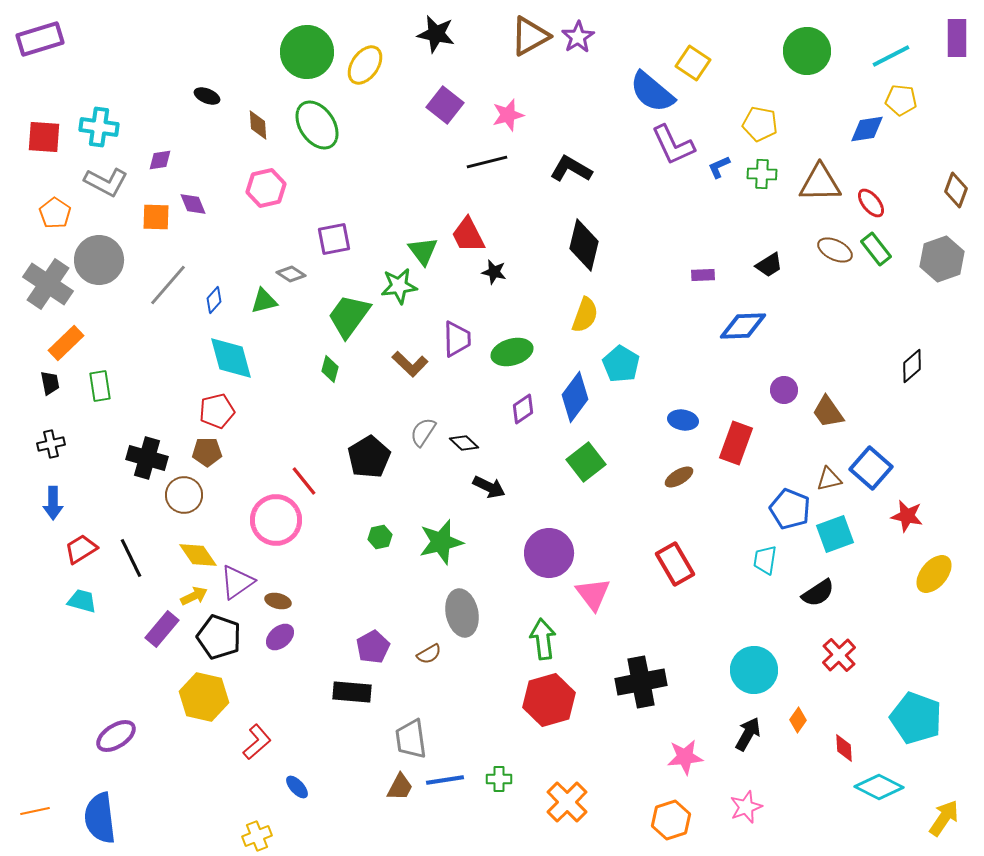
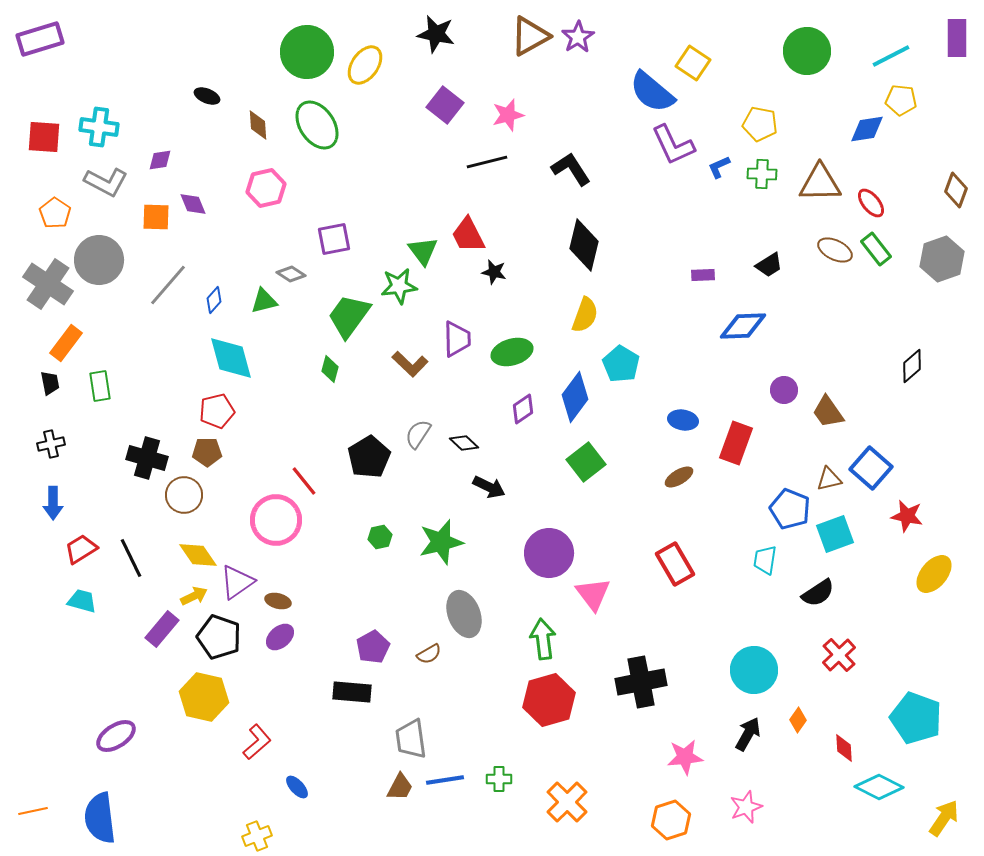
black L-shape at (571, 169): rotated 27 degrees clockwise
orange rectangle at (66, 343): rotated 9 degrees counterclockwise
gray semicircle at (423, 432): moved 5 px left, 2 px down
gray ellipse at (462, 613): moved 2 px right, 1 px down; rotated 9 degrees counterclockwise
orange line at (35, 811): moved 2 px left
